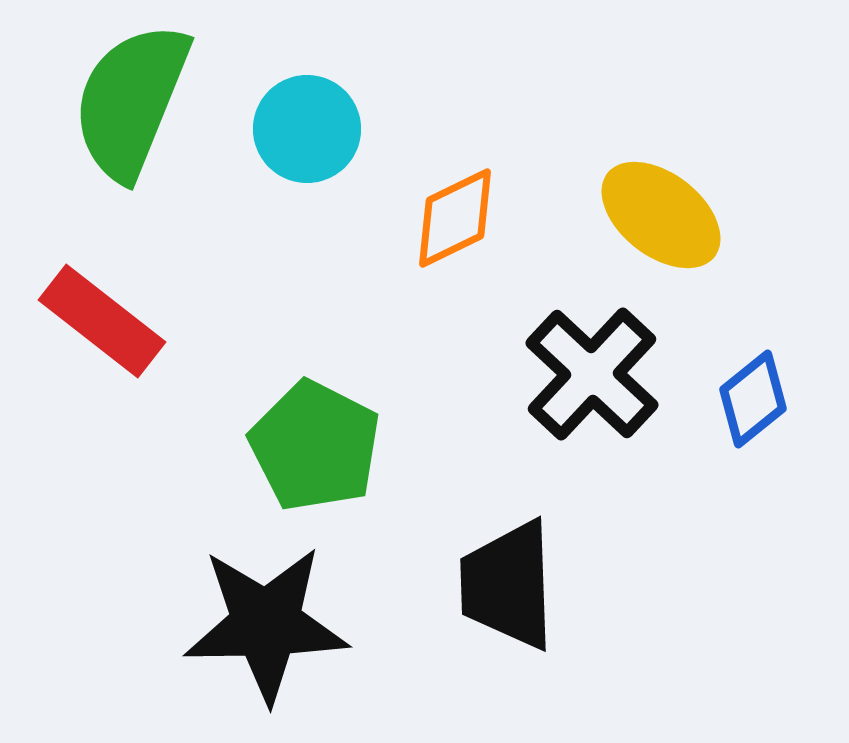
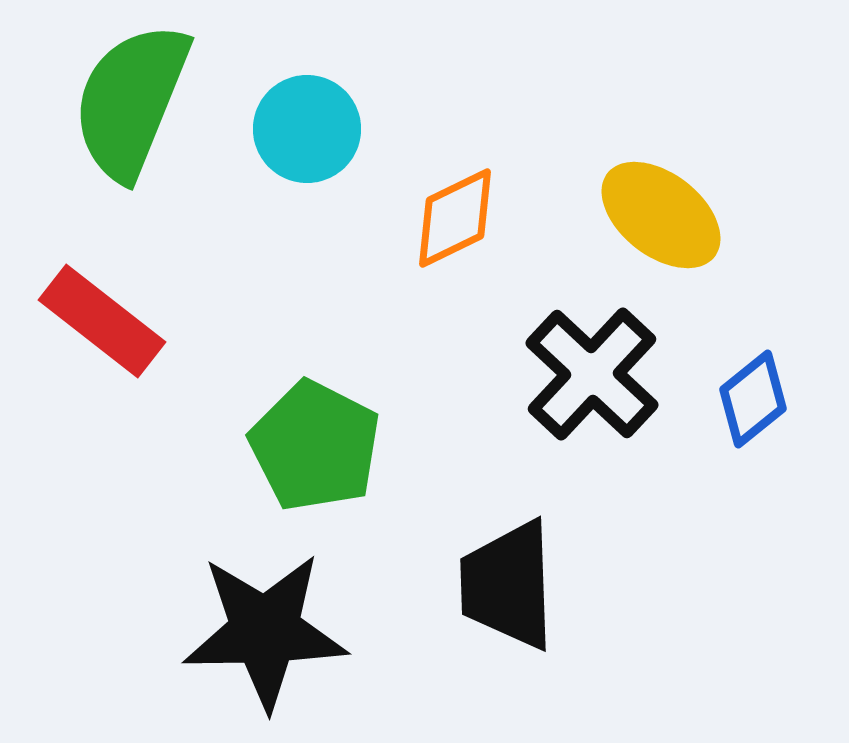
black star: moved 1 px left, 7 px down
